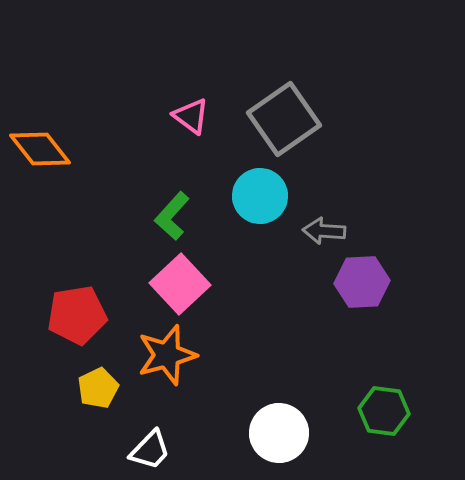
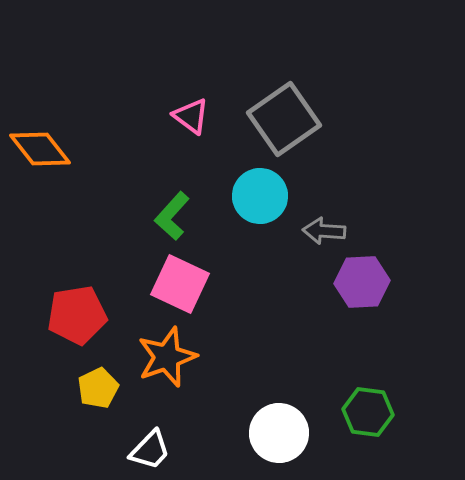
pink square: rotated 22 degrees counterclockwise
orange star: moved 2 px down; rotated 4 degrees counterclockwise
green hexagon: moved 16 px left, 1 px down
